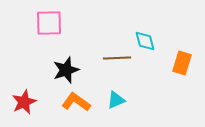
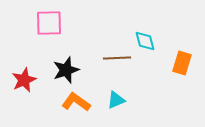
red star: moved 22 px up
